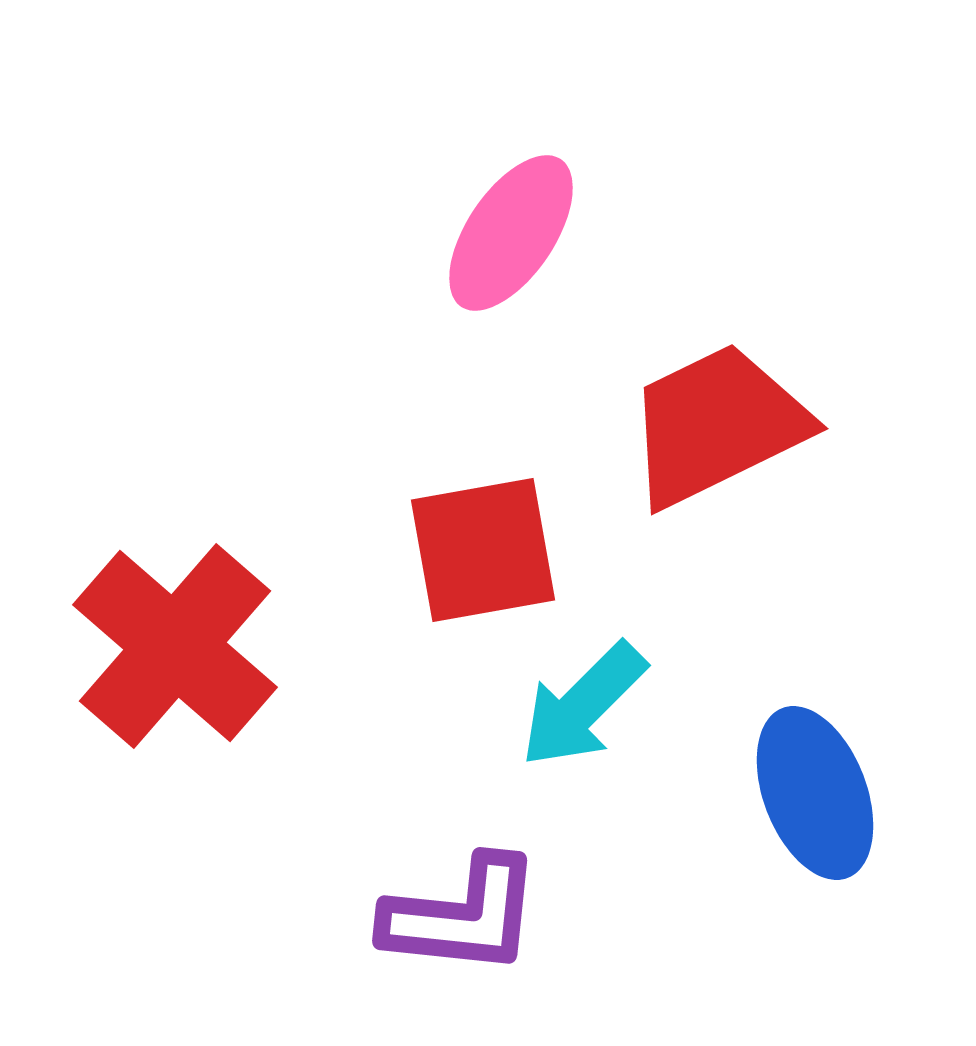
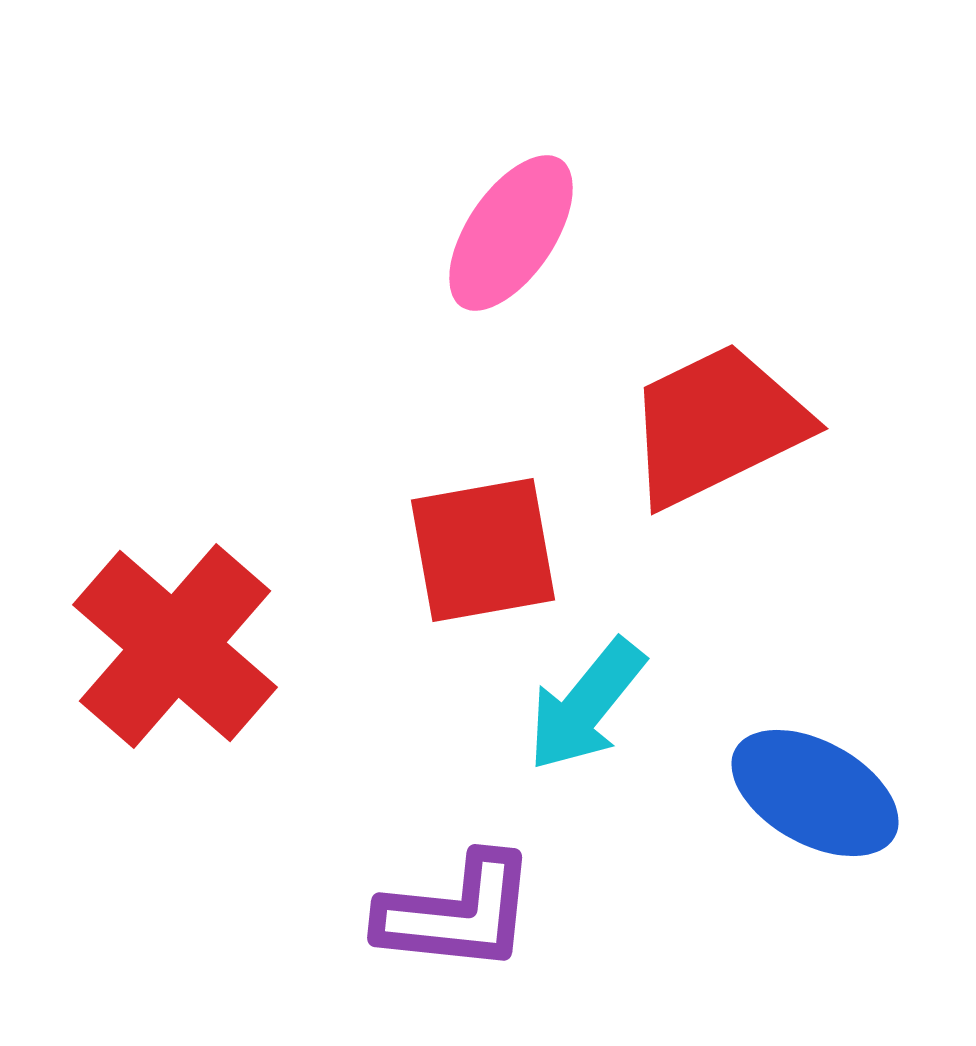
cyan arrow: moved 3 px right; rotated 6 degrees counterclockwise
blue ellipse: rotated 40 degrees counterclockwise
purple L-shape: moved 5 px left, 3 px up
